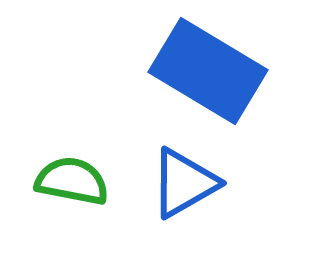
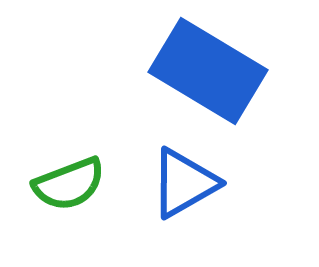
green semicircle: moved 3 px left, 3 px down; rotated 148 degrees clockwise
